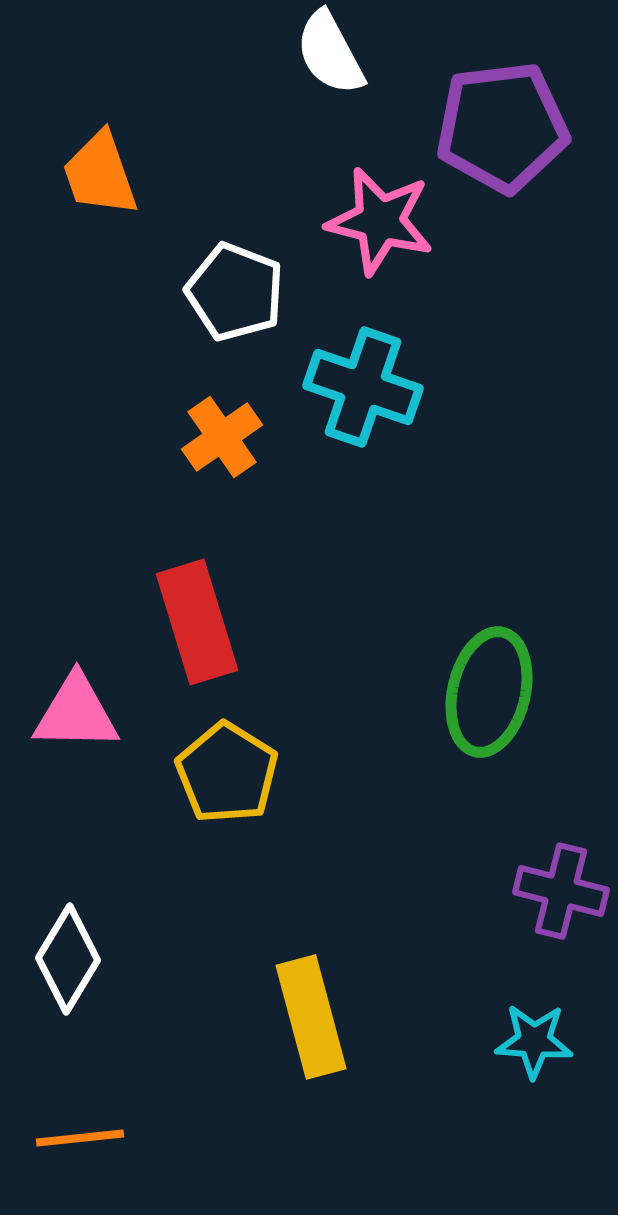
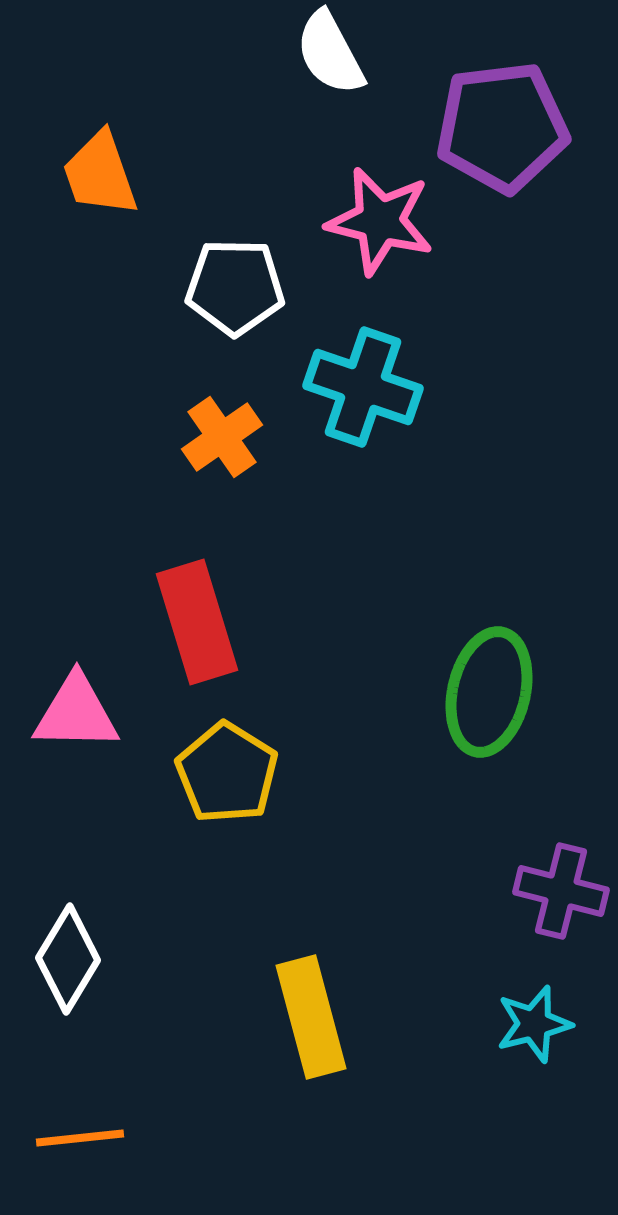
white pentagon: moved 5 px up; rotated 20 degrees counterclockwise
cyan star: moved 17 px up; rotated 18 degrees counterclockwise
